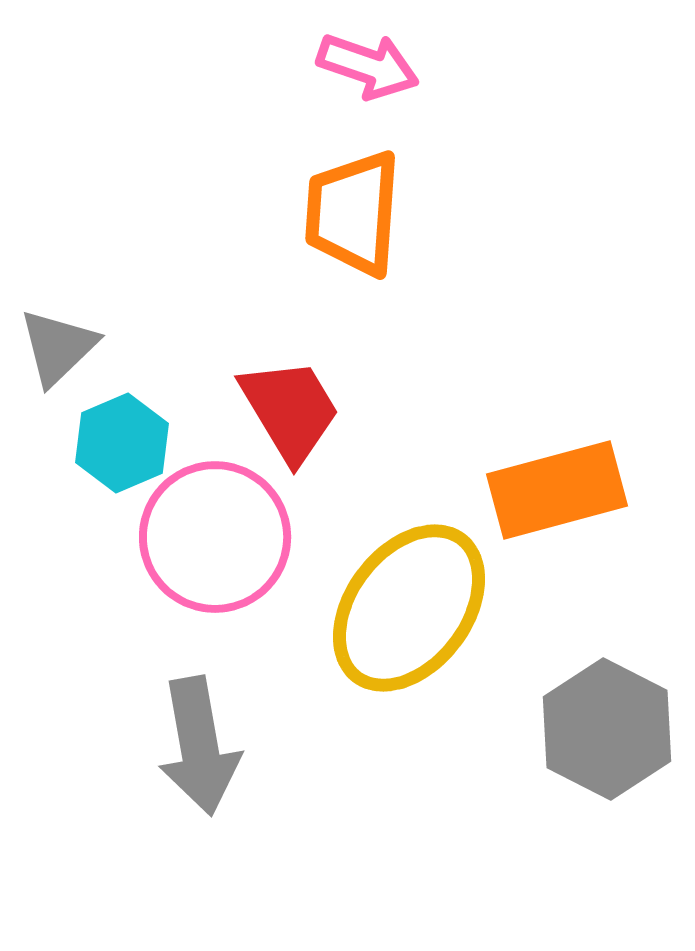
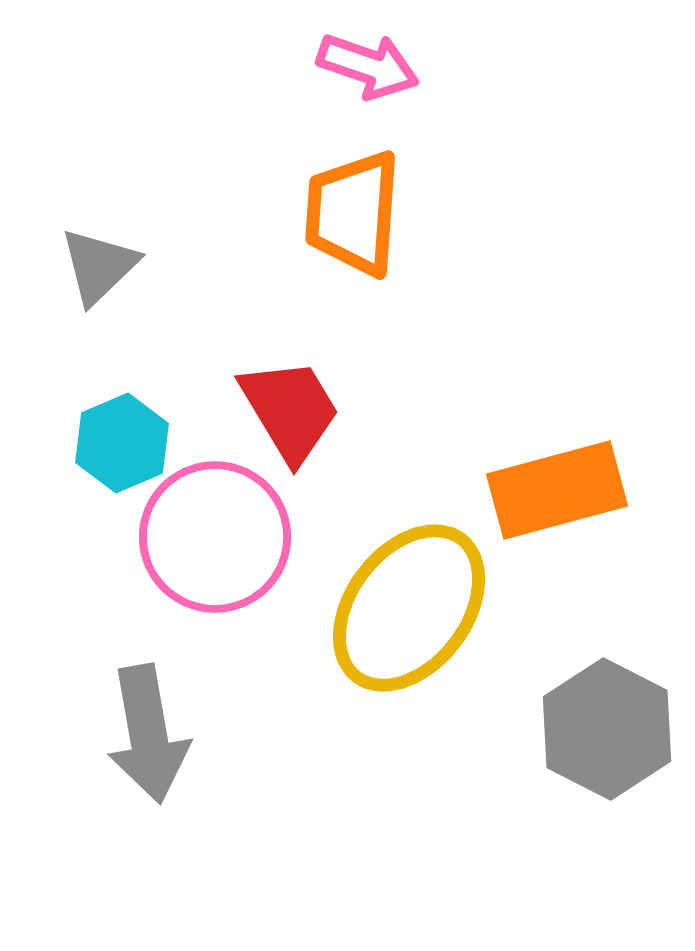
gray triangle: moved 41 px right, 81 px up
gray arrow: moved 51 px left, 12 px up
